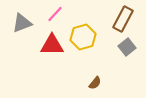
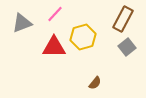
red triangle: moved 2 px right, 2 px down
